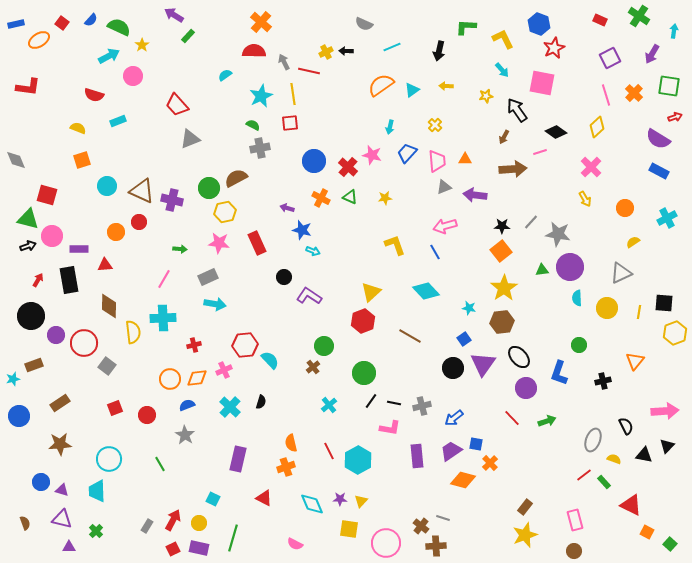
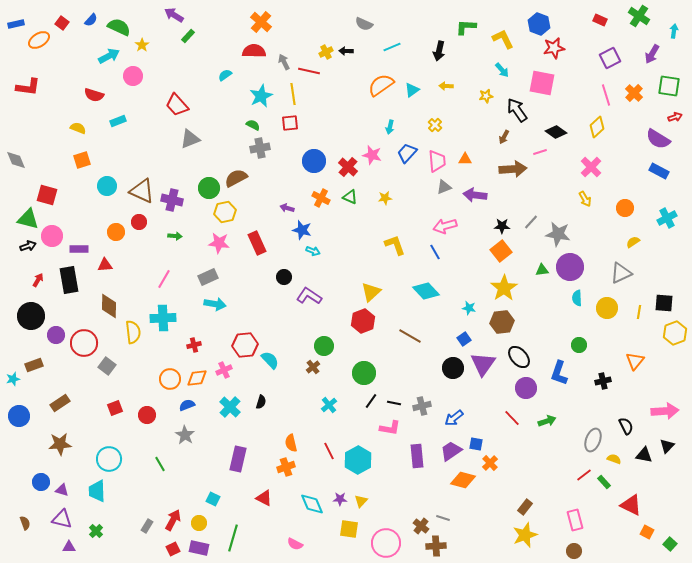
red star at (554, 48): rotated 15 degrees clockwise
green arrow at (180, 249): moved 5 px left, 13 px up
